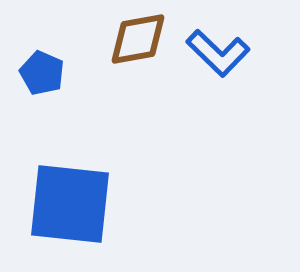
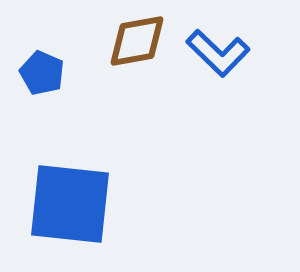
brown diamond: moved 1 px left, 2 px down
